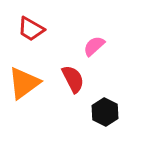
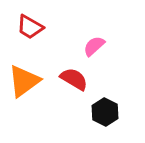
red trapezoid: moved 1 px left, 2 px up
red semicircle: moved 1 px right; rotated 32 degrees counterclockwise
orange triangle: moved 2 px up
